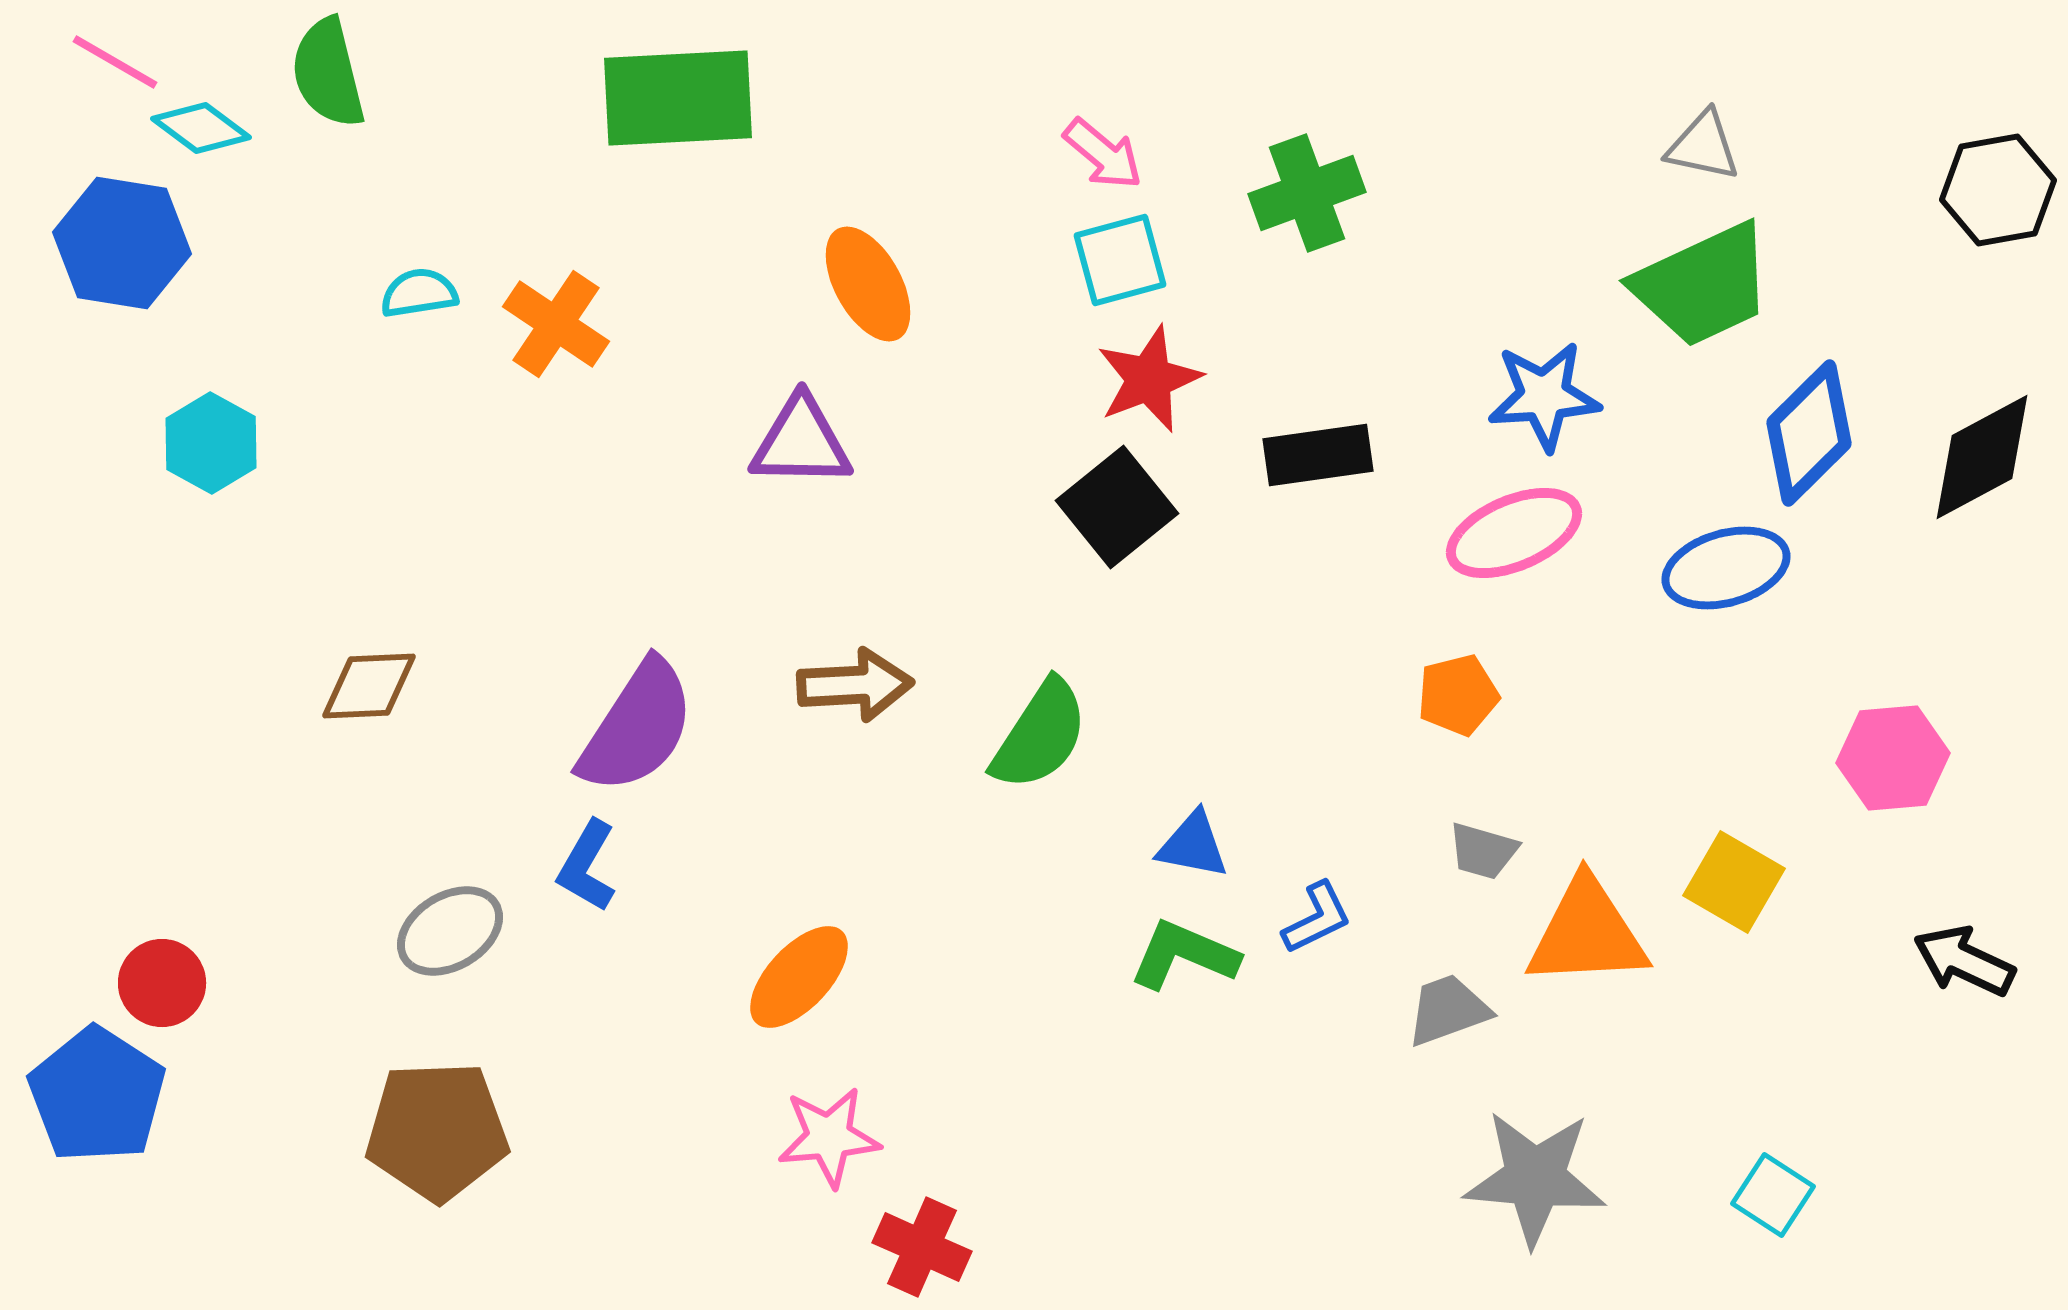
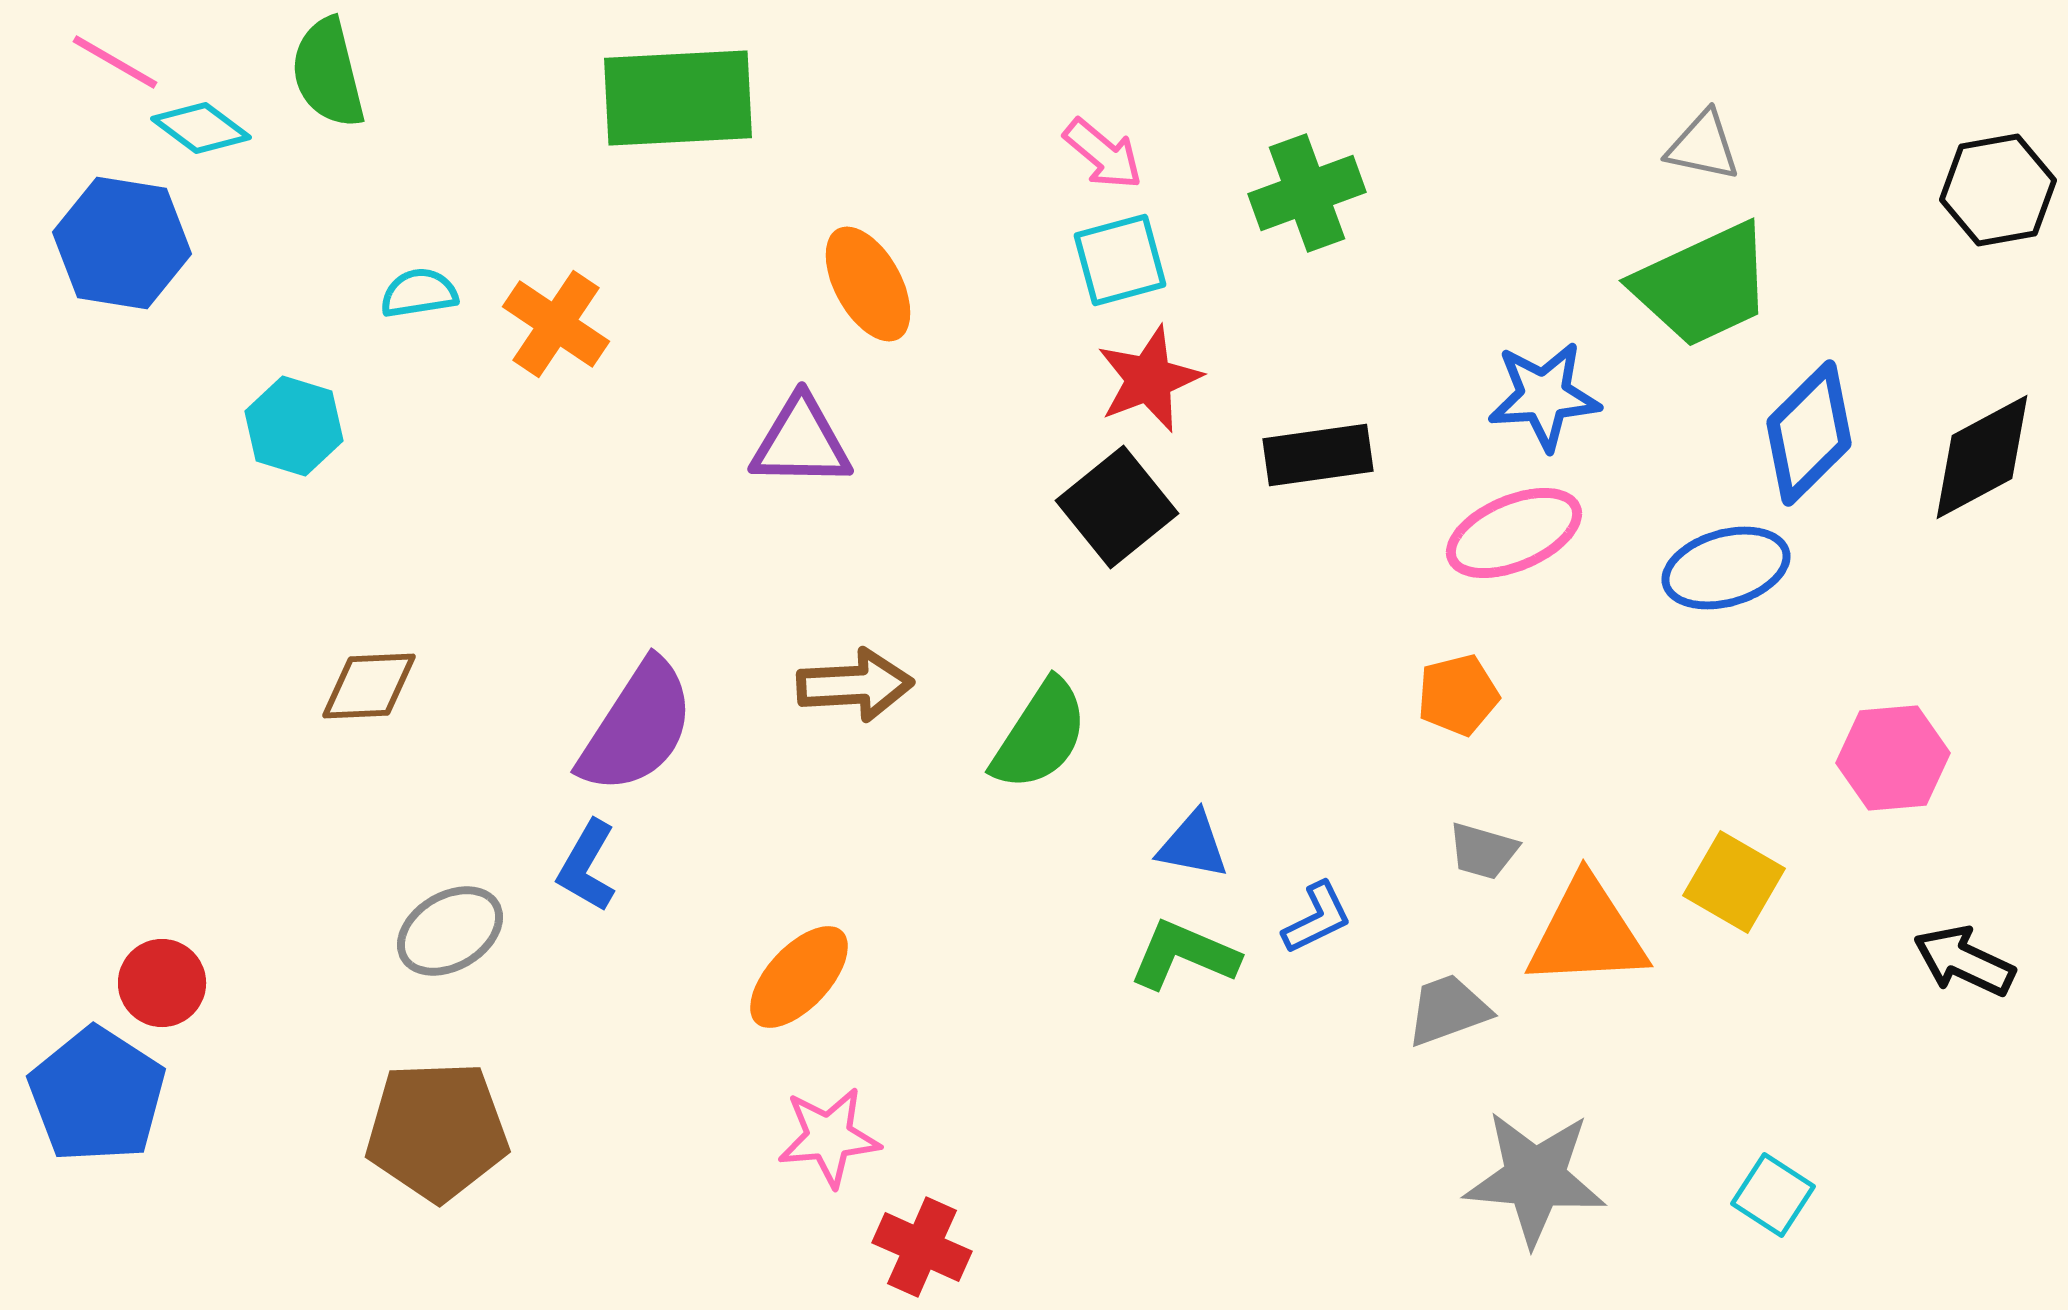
cyan hexagon at (211, 443): moved 83 px right, 17 px up; rotated 12 degrees counterclockwise
